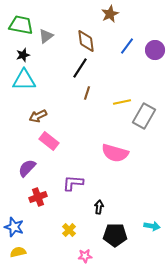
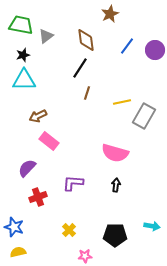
brown diamond: moved 1 px up
black arrow: moved 17 px right, 22 px up
